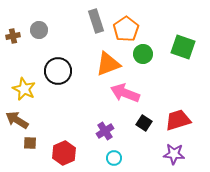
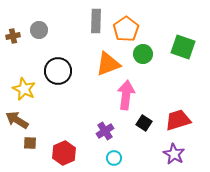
gray rectangle: rotated 20 degrees clockwise
pink arrow: moved 1 px right, 2 px down; rotated 76 degrees clockwise
purple star: rotated 25 degrees clockwise
